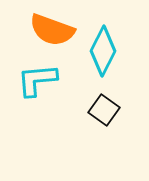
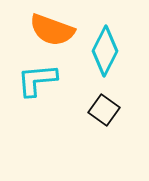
cyan diamond: moved 2 px right
